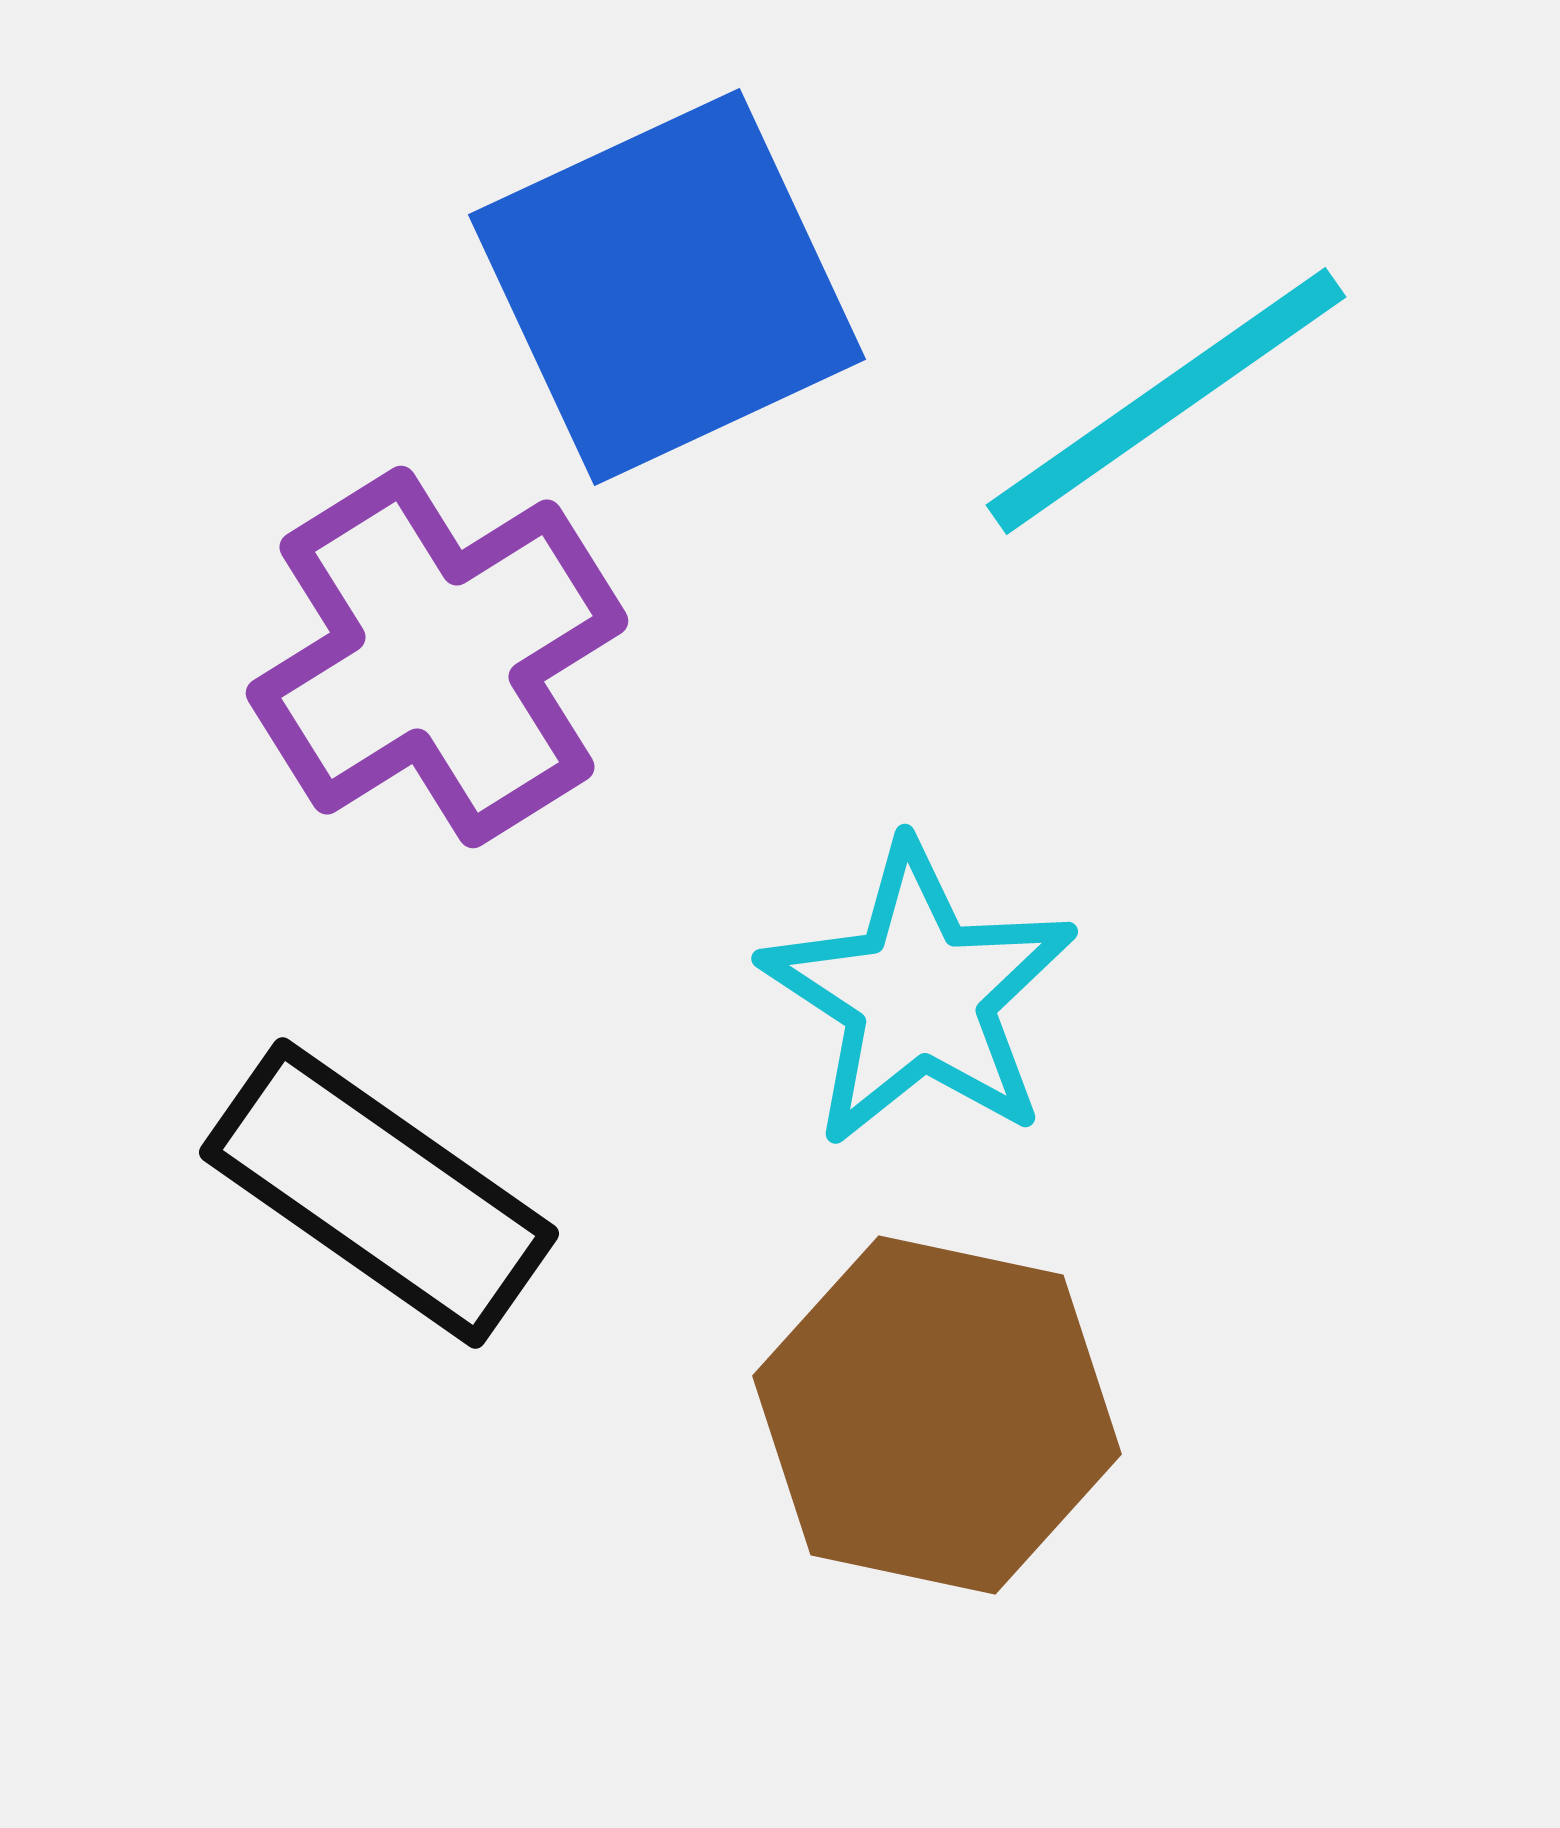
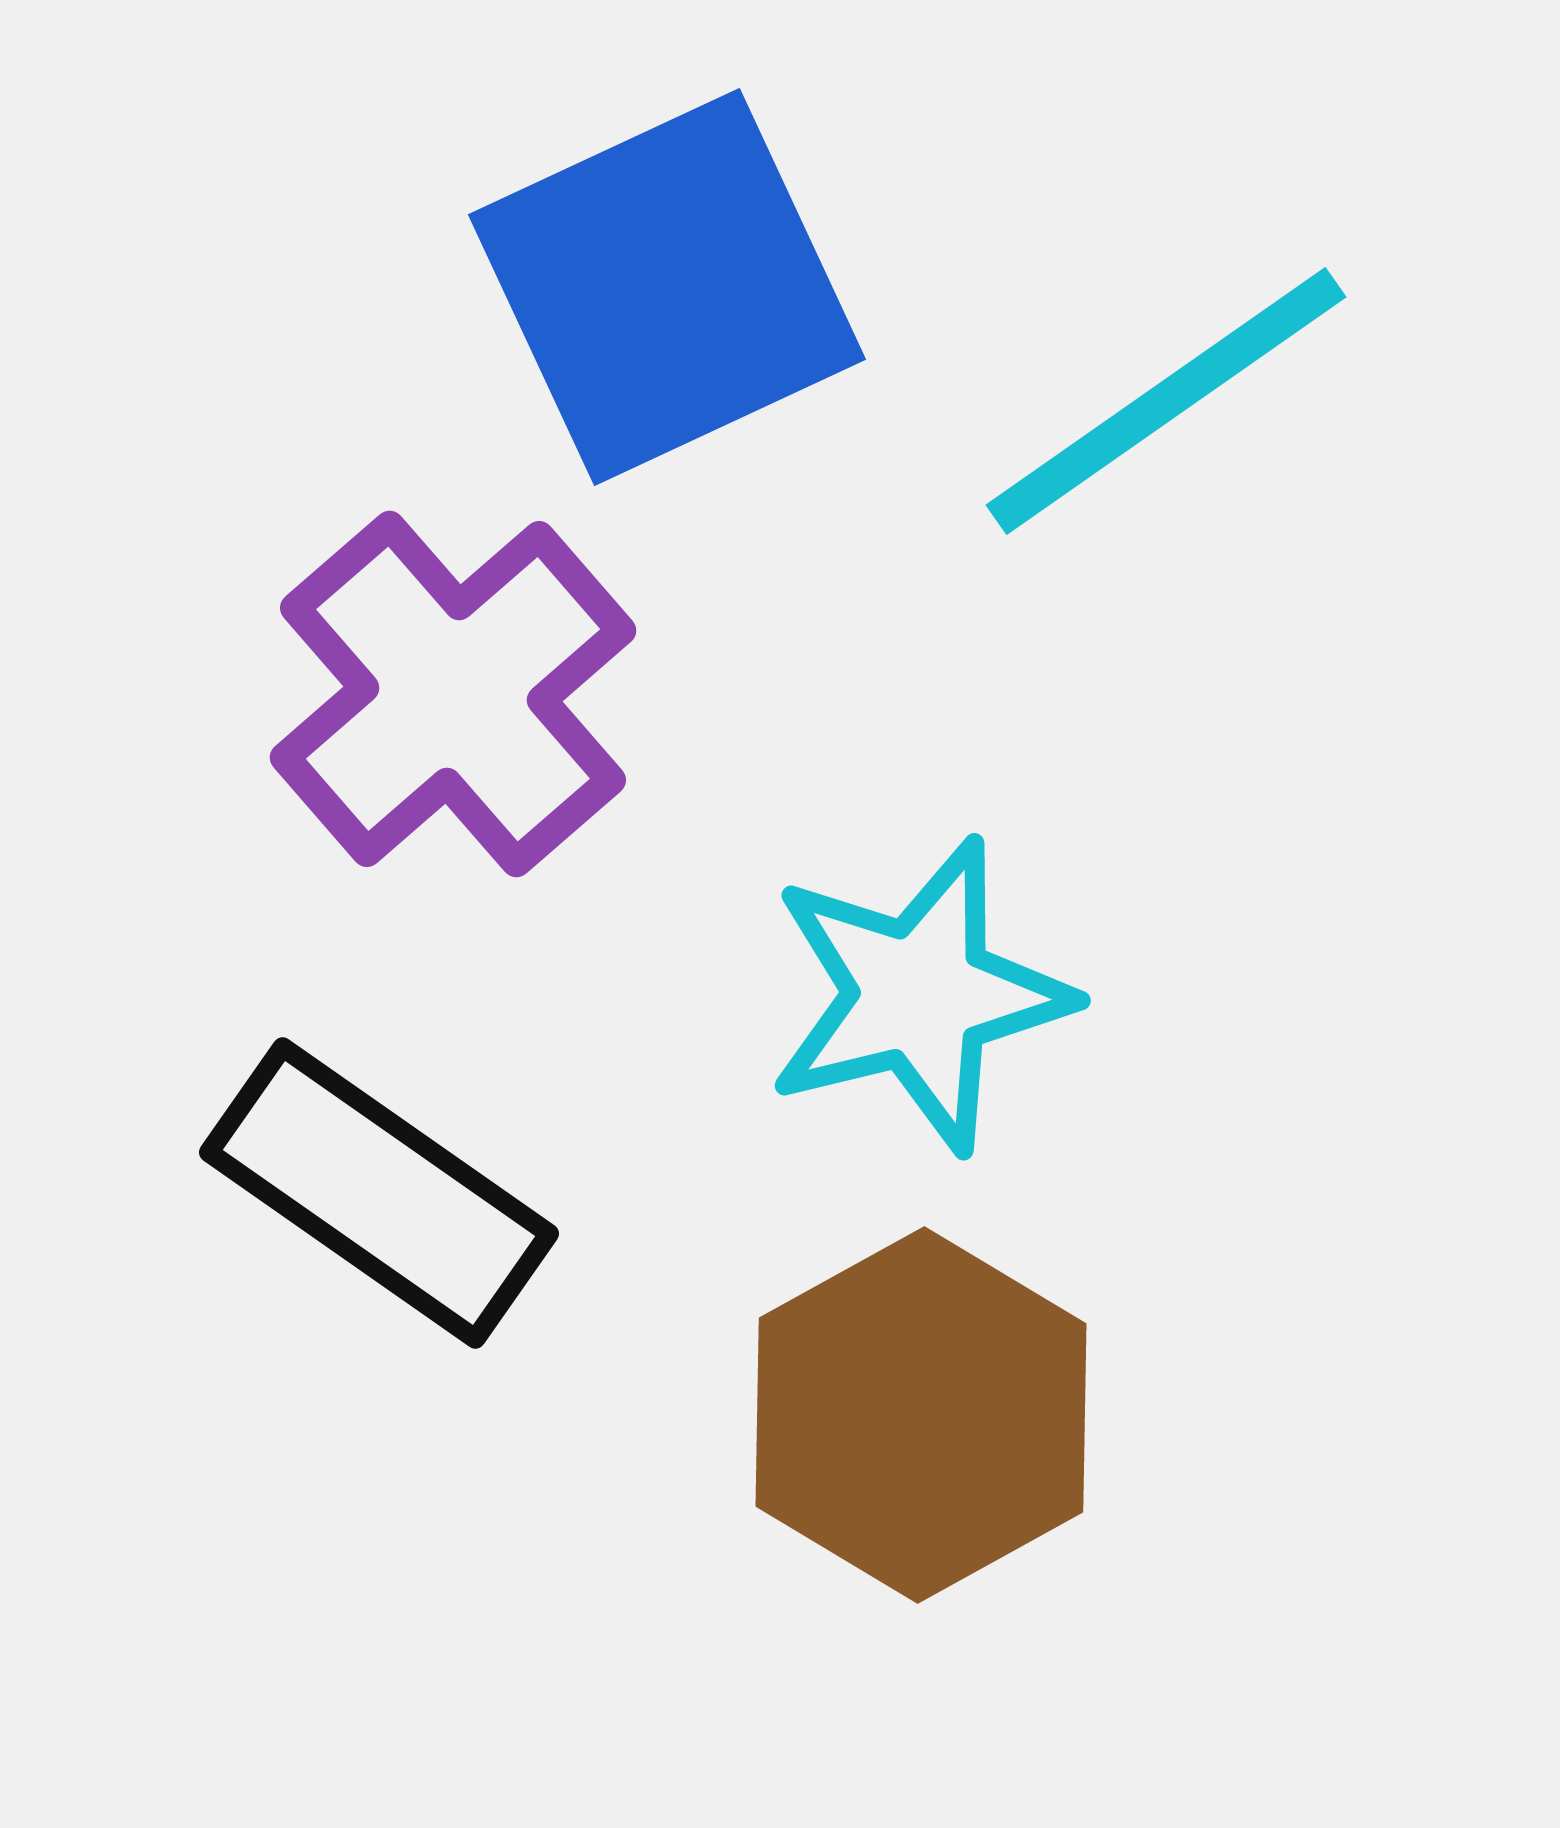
purple cross: moved 16 px right, 37 px down; rotated 9 degrees counterclockwise
cyan star: rotated 25 degrees clockwise
brown hexagon: moved 16 px left; rotated 19 degrees clockwise
